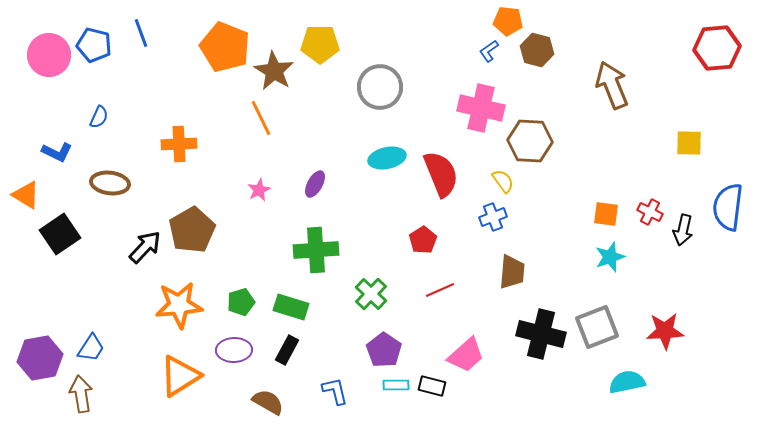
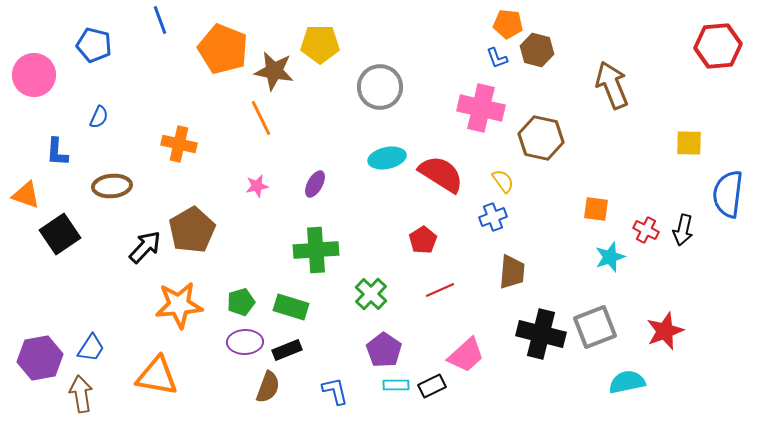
orange pentagon at (508, 21): moved 3 px down
blue line at (141, 33): moved 19 px right, 13 px up
orange pentagon at (225, 47): moved 2 px left, 2 px down
red hexagon at (717, 48): moved 1 px right, 2 px up
blue L-shape at (489, 51): moved 8 px right, 7 px down; rotated 75 degrees counterclockwise
pink circle at (49, 55): moved 15 px left, 20 px down
brown star at (274, 71): rotated 21 degrees counterclockwise
brown hexagon at (530, 141): moved 11 px right, 3 px up; rotated 9 degrees clockwise
orange cross at (179, 144): rotated 16 degrees clockwise
blue L-shape at (57, 152): rotated 68 degrees clockwise
red semicircle at (441, 174): rotated 36 degrees counterclockwise
brown ellipse at (110, 183): moved 2 px right, 3 px down; rotated 12 degrees counterclockwise
pink star at (259, 190): moved 2 px left, 4 px up; rotated 15 degrees clockwise
orange triangle at (26, 195): rotated 12 degrees counterclockwise
blue semicircle at (728, 207): moved 13 px up
red cross at (650, 212): moved 4 px left, 18 px down
orange square at (606, 214): moved 10 px left, 5 px up
gray square at (597, 327): moved 2 px left
red star at (665, 331): rotated 18 degrees counterclockwise
purple ellipse at (234, 350): moved 11 px right, 8 px up
black rectangle at (287, 350): rotated 40 degrees clockwise
orange triangle at (180, 376): moved 23 px left; rotated 42 degrees clockwise
black rectangle at (432, 386): rotated 40 degrees counterclockwise
brown semicircle at (268, 402): moved 15 px up; rotated 80 degrees clockwise
